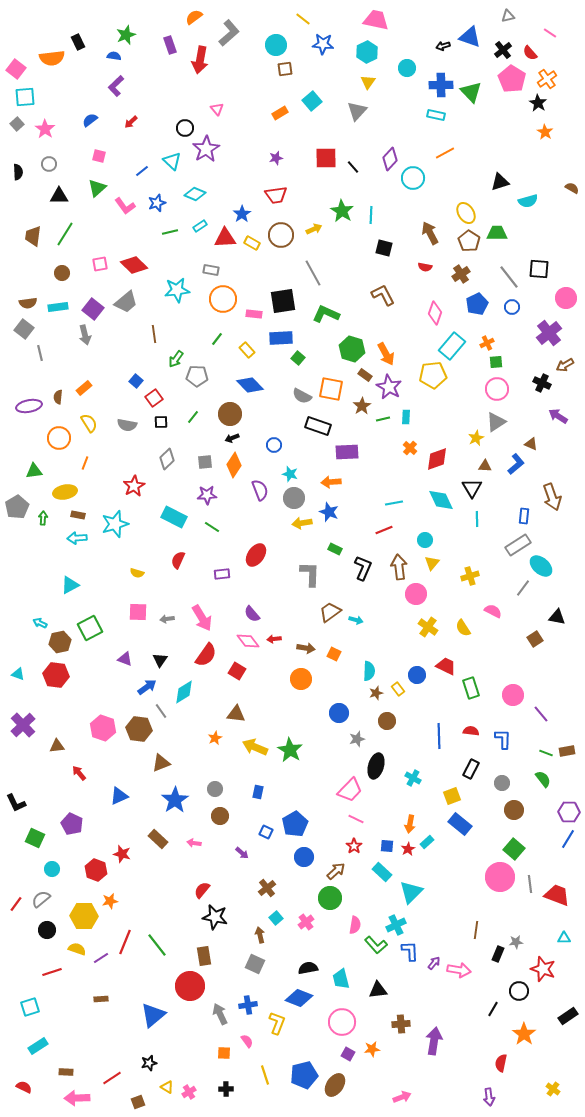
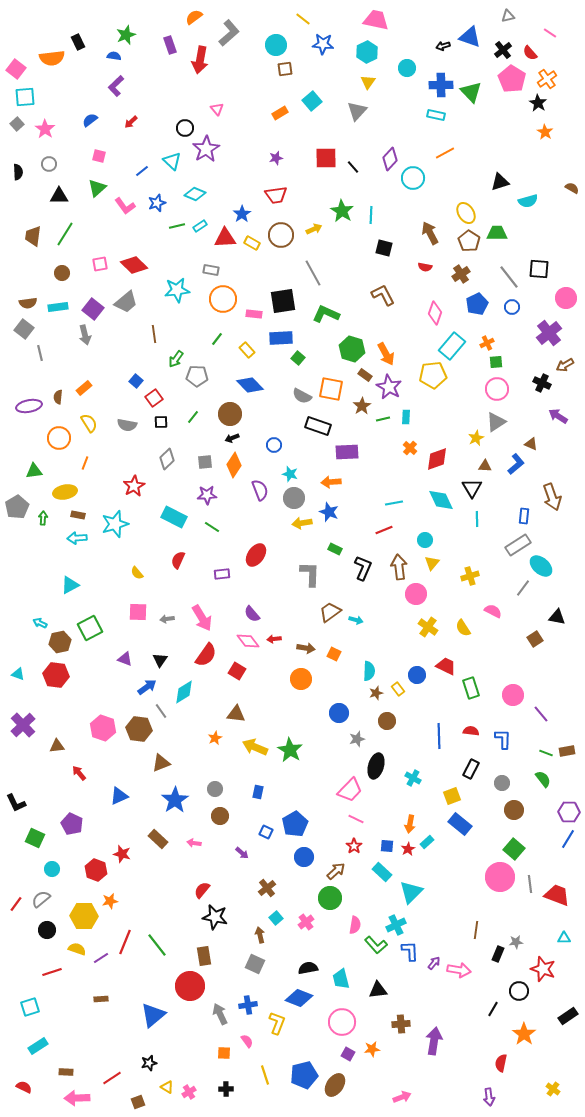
green line at (170, 232): moved 7 px right, 6 px up
yellow semicircle at (137, 573): rotated 32 degrees clockwise
